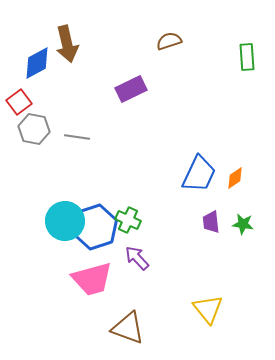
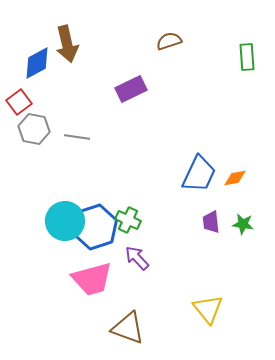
orange diamond: rotated 25 degrees clockwise
